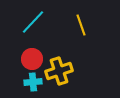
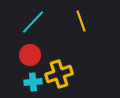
yellow line: moved 4 px up
red circle: moved 2 px left, 4 px up
yellow cross: moved 3 px down
